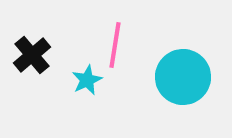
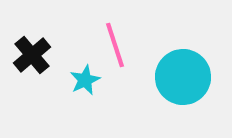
pink line: rotated 27 degrees counterclockwise
cyan star: moved 2 px left
